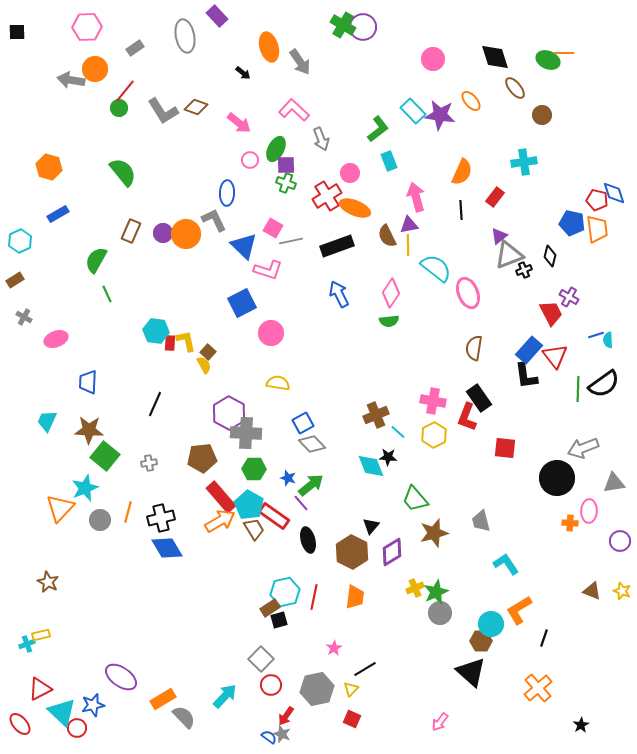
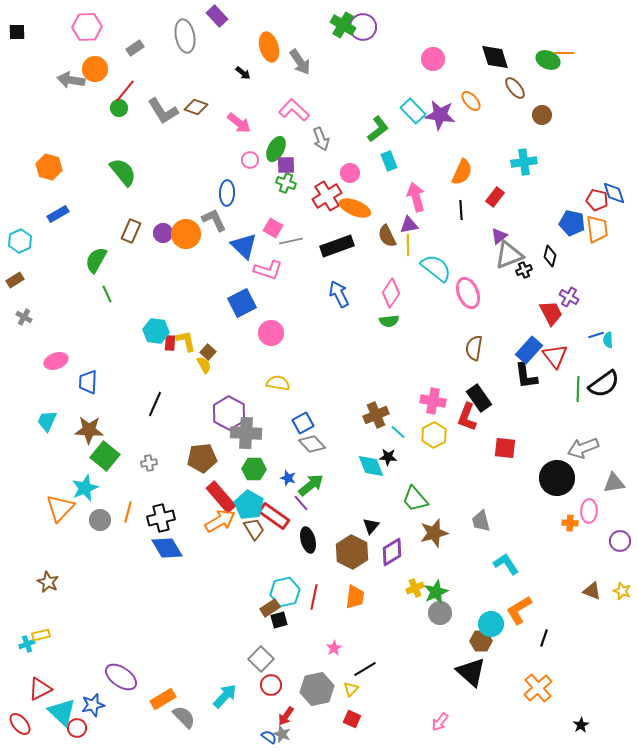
pink ellipse at (56, 339): moved 22 px down
